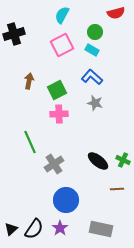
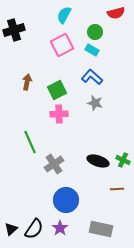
cyan semicircle: moved 2 px right
black cross: moved 4 px up
brown arrow: moved 2 px left, 1 px down
black ellipse: rotated 20 degrees counterclockwise
